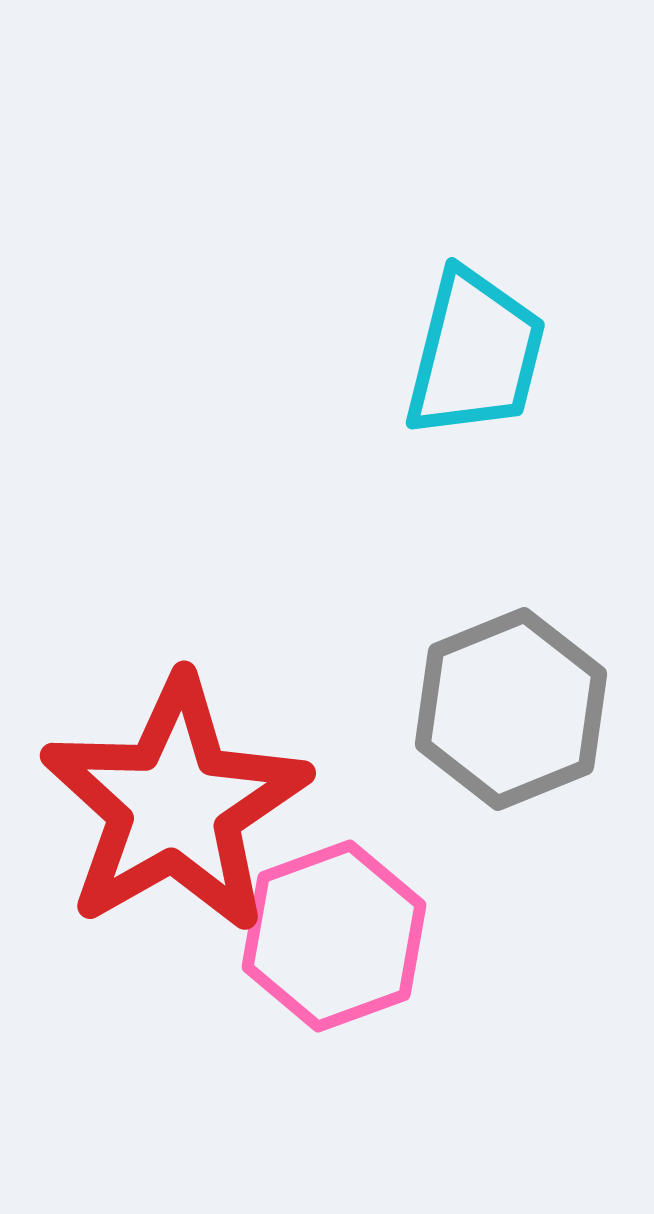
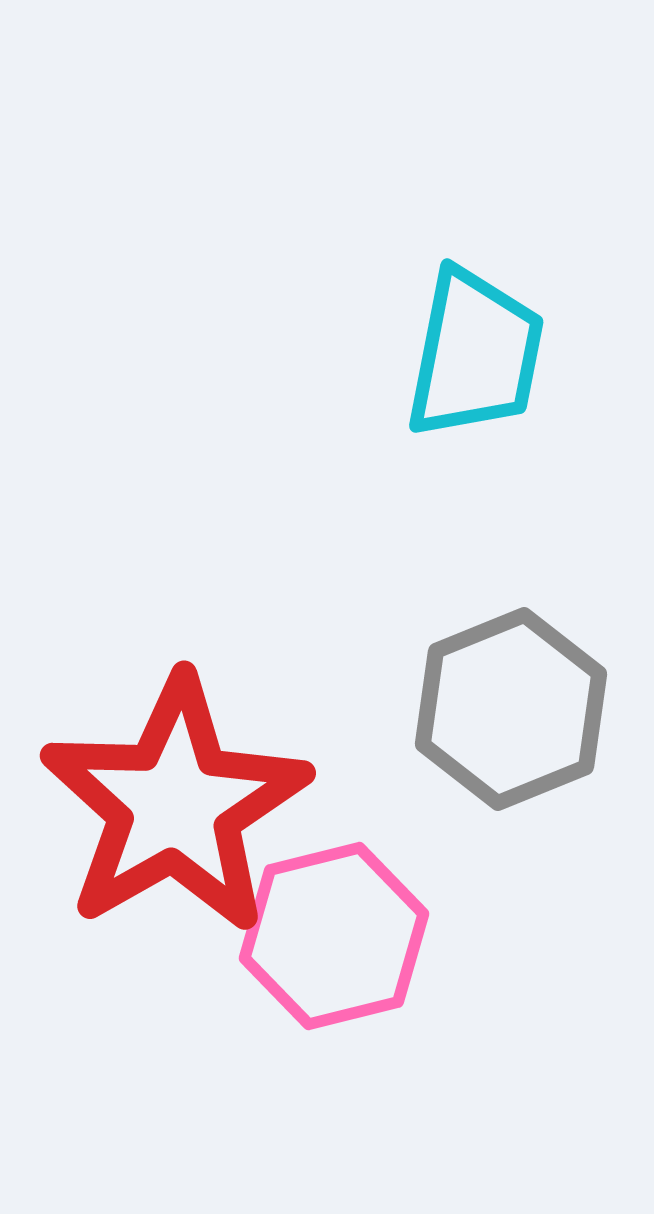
cyan trapezoid: rotated 3 degrees counterclockwise
pink hexagon: rotated 6 degrees clockwise
